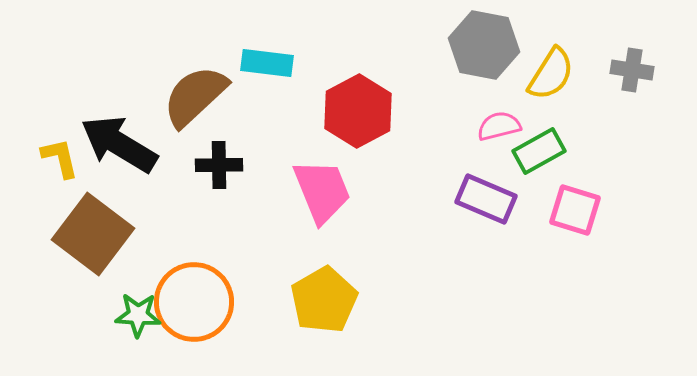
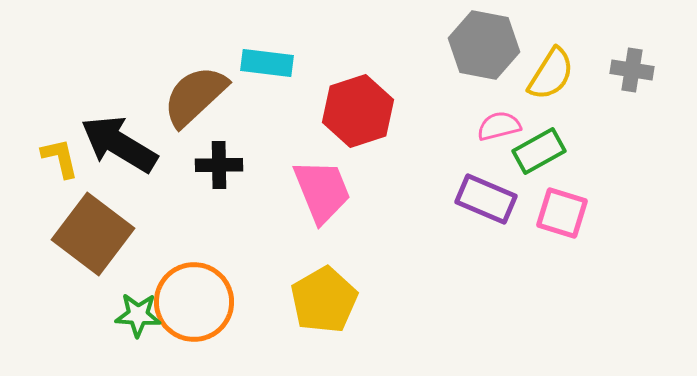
red hexagon: rotated 10 degrees clockwise
pink square: moved 13 px left, 3 px down
